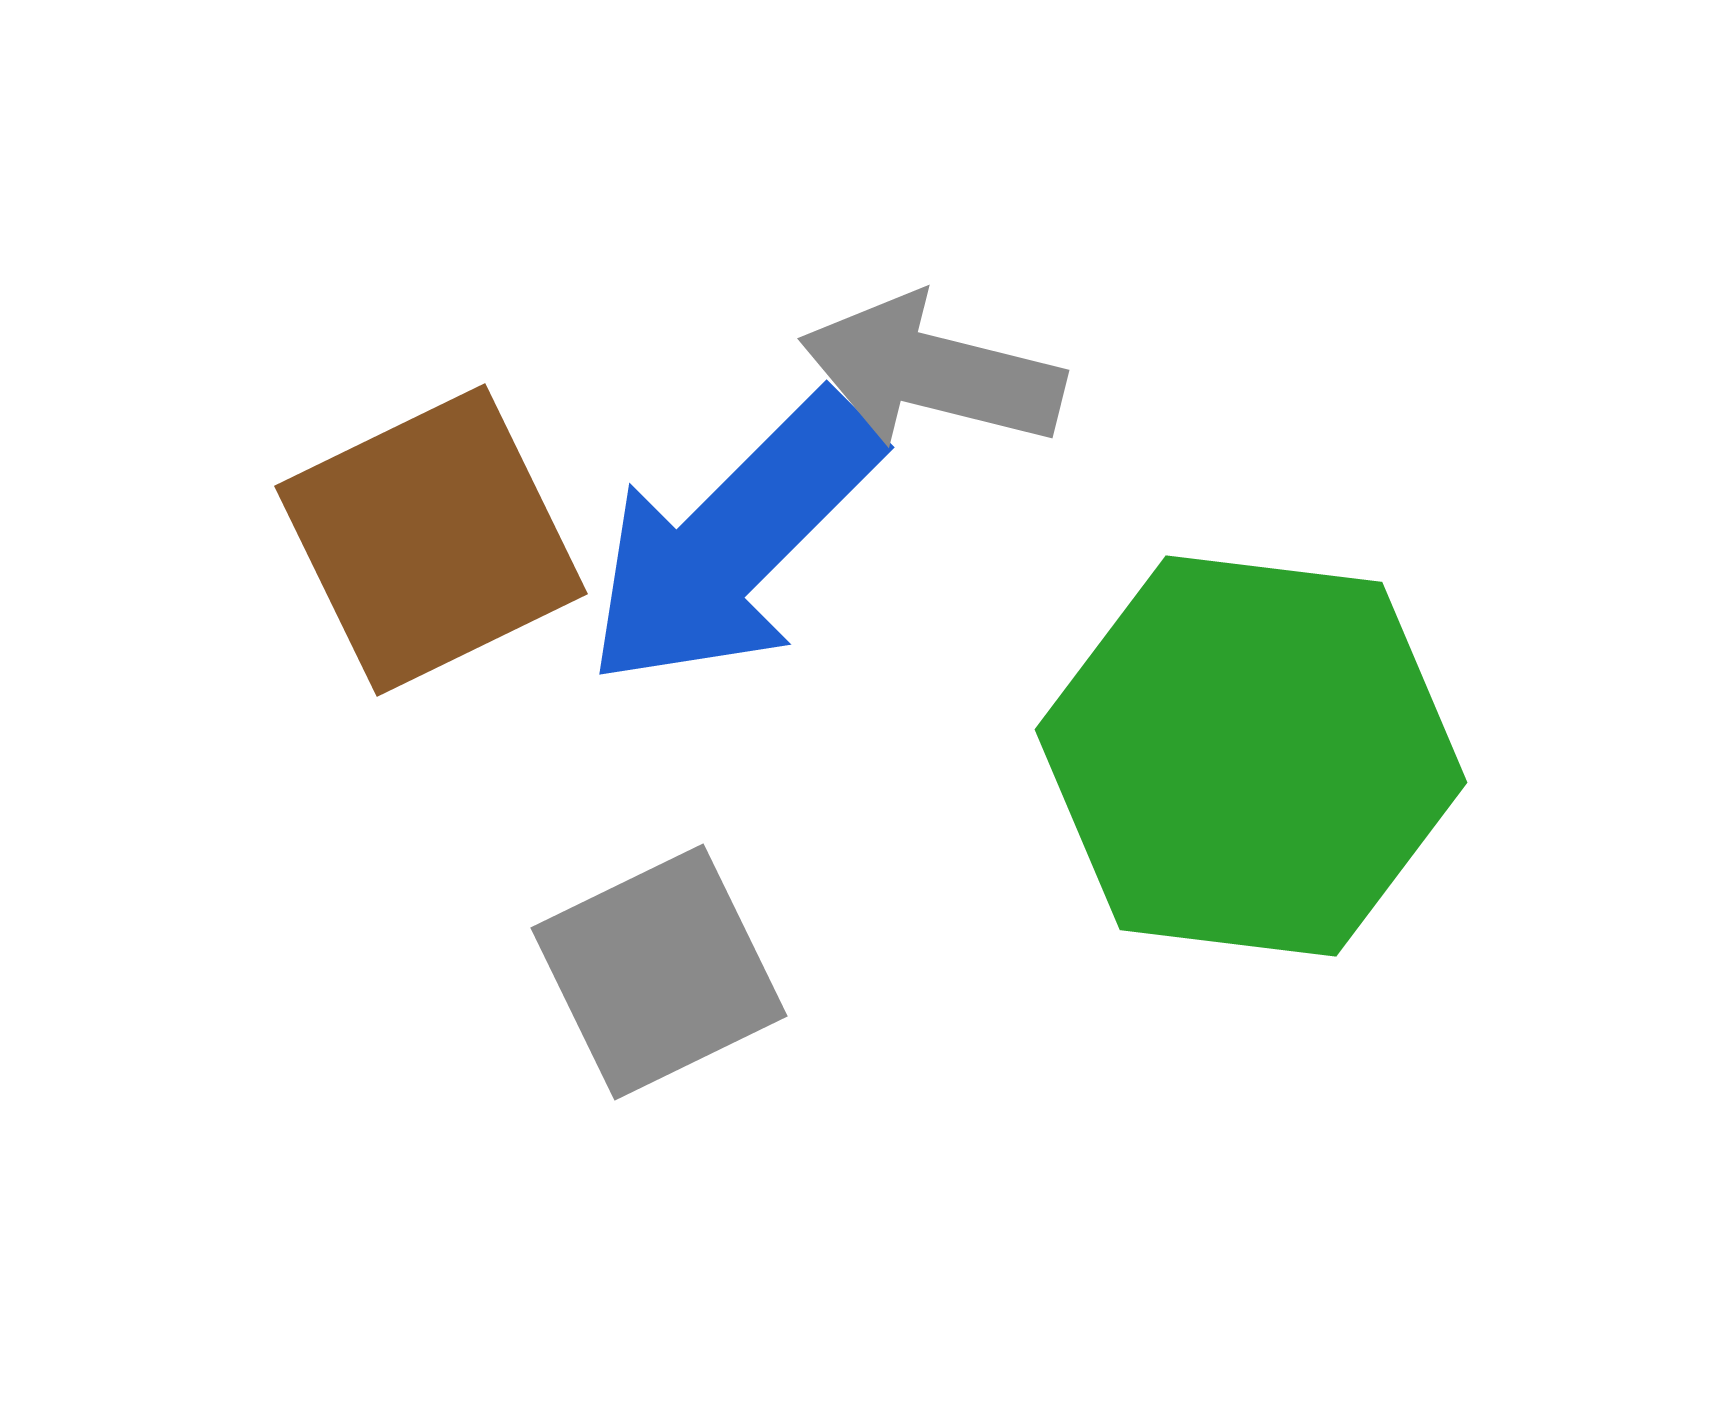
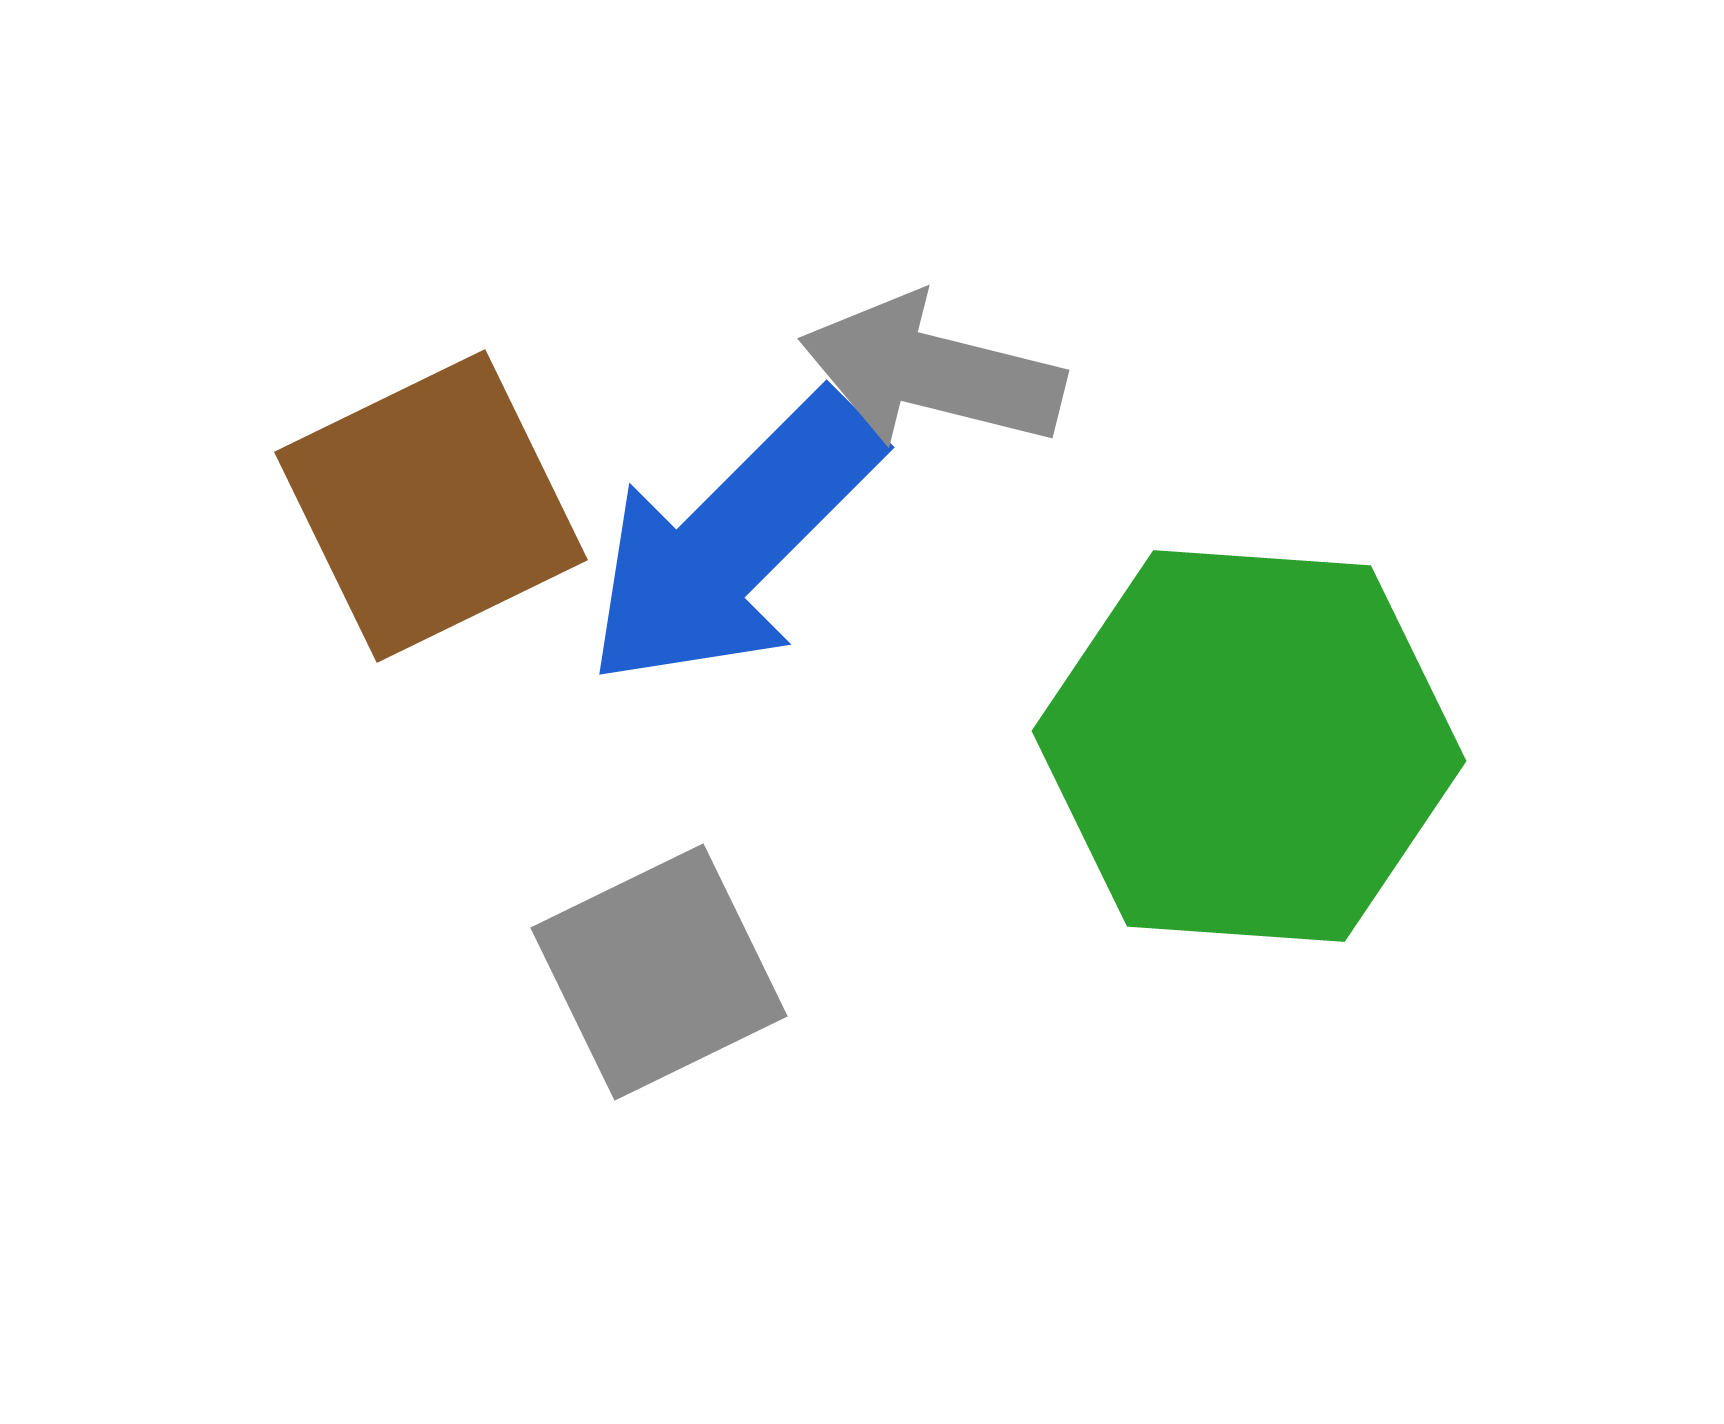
brown square: moved 34 px up
green hexagon: moved 2 px left, 10 px up; rotated 3 degrees counterclockwise
